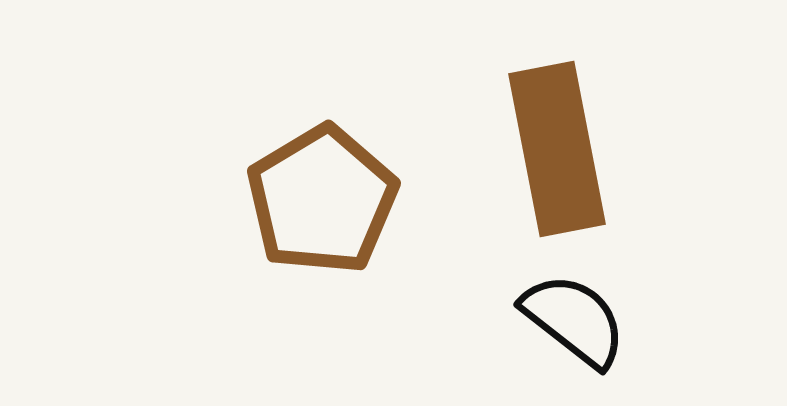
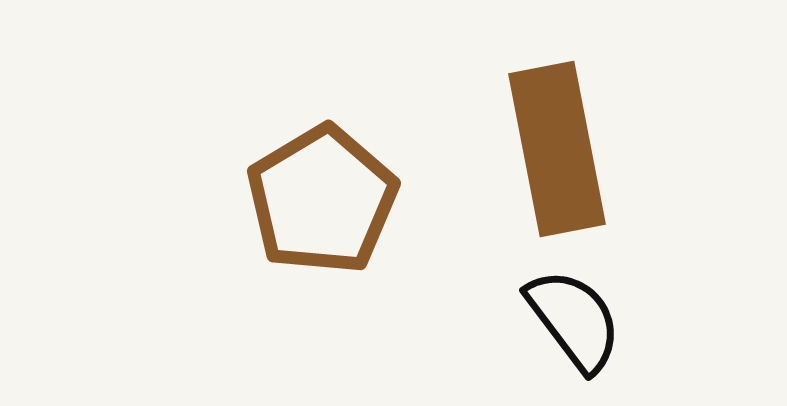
black semicircle: rotated 15 degrees clockwise
